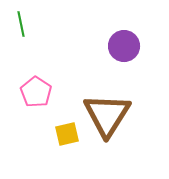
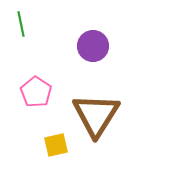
purple circle: moved 31 px left
brown triangle: moved 11 px left
yellow square: moved 11 px left, 11 px down
